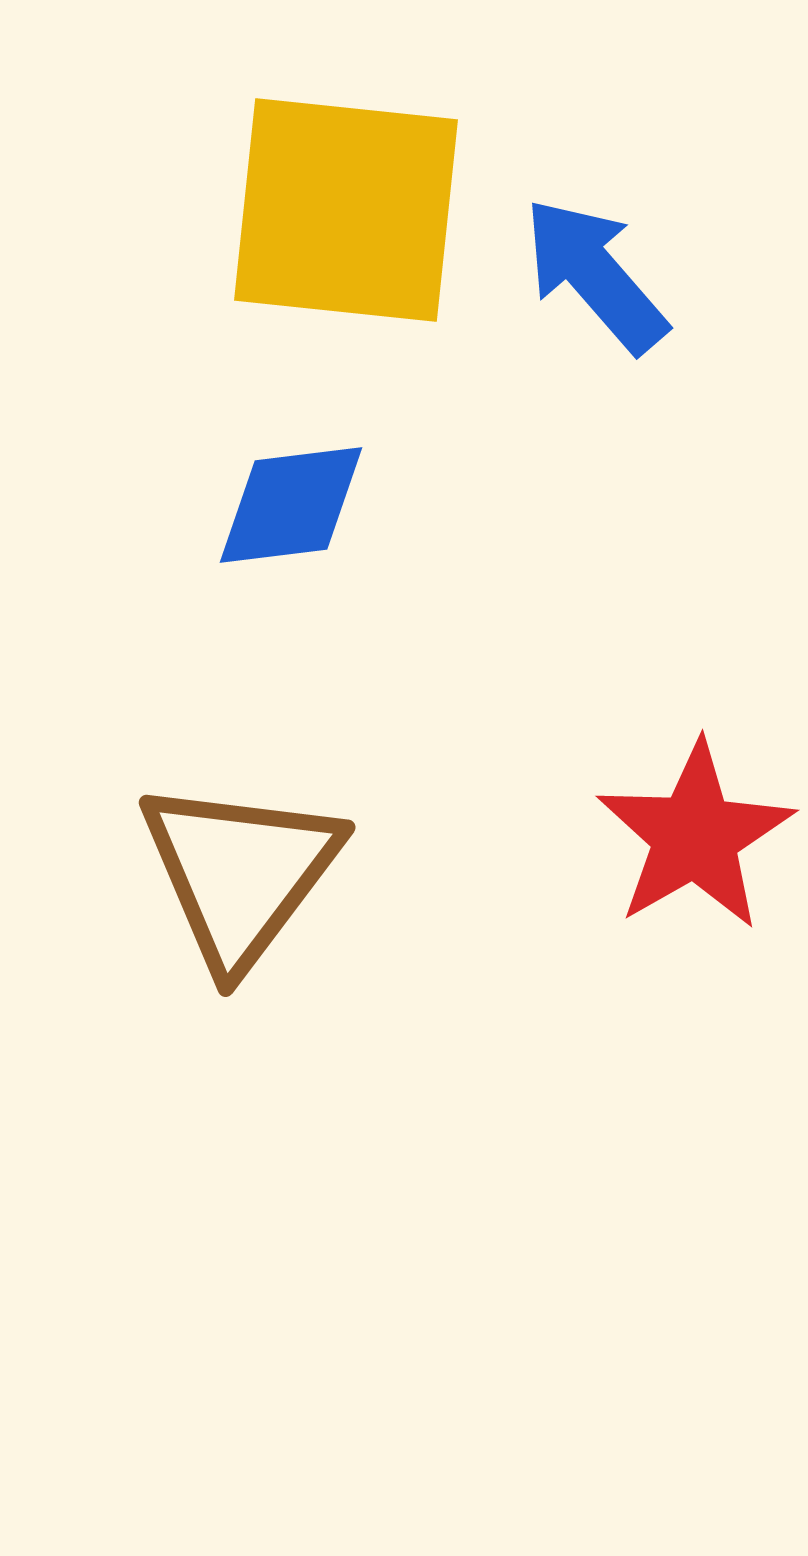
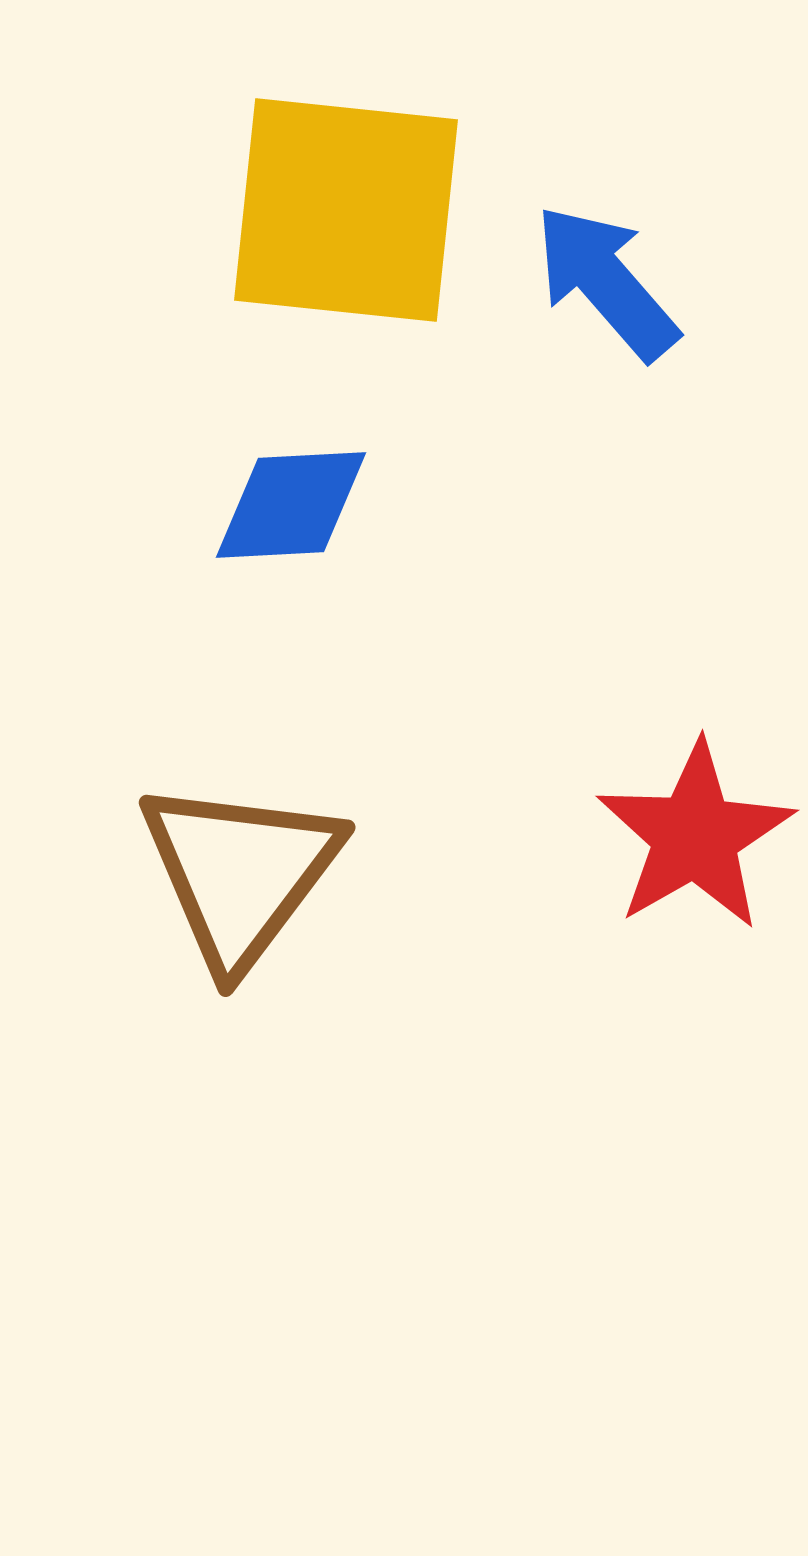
blue arrow: moved 11 px right, 7 px down
blue diamond: rotated 4 degrees clockwise
